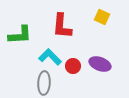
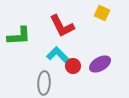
yellow square: moved 4 px up
red L-shape: rotated 32 degrees counterclockwise
green L-shape: moved 1 px left, 1 px down
cyan L-shape: moved 8 px right, 2 px up
purple ellipse: rotated 50 degrees counterclockwise
